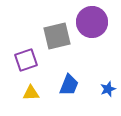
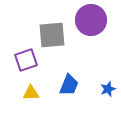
purple circle: moved 1 px left, 2 px up
gray square: moved 5 px left, 1 px up; rotated 8 degrees clockwise
